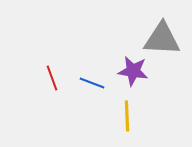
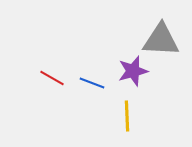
gray triangle: moved 1 px left, 1 px down
purple star: rotated 24 degrees counterclockwise
red line: rotated 40 degrees counterclockwise
